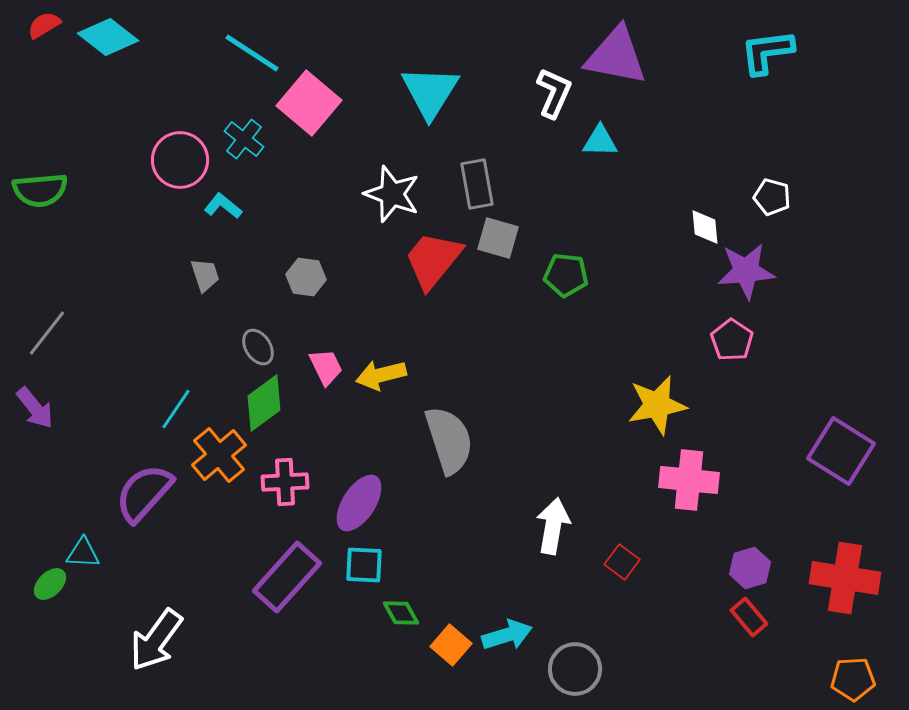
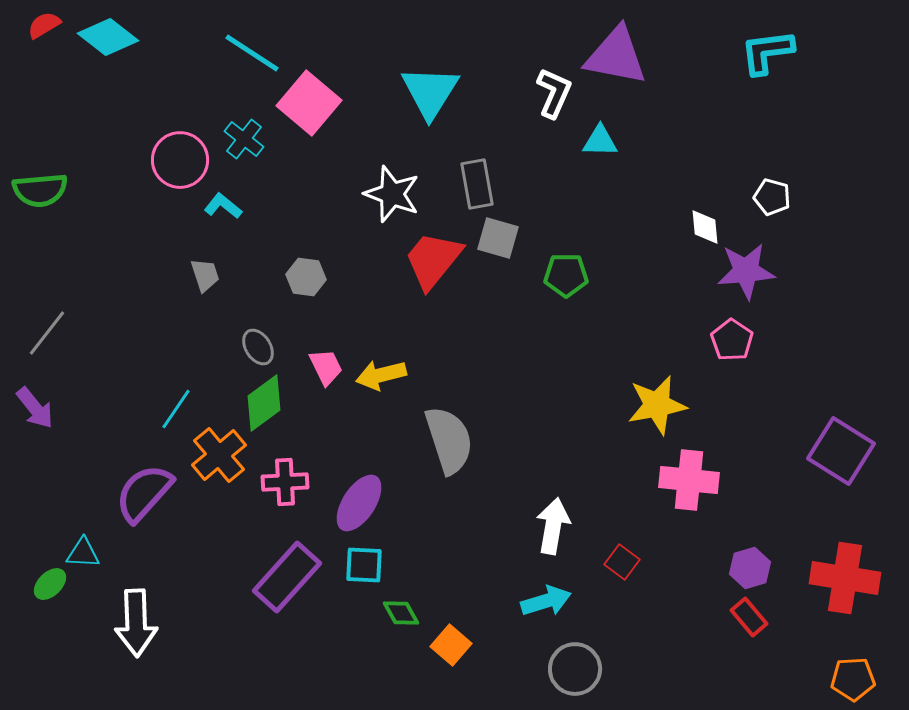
green pentagon at (566, 275): rotated 6 degrees counterclockwise
cyan arrow at (507, 635): moved 39 px right, 34 px up
white arrow at (156, 640): moved 20 px left, 17 px up; rotated 38 degrees counterclockwise
